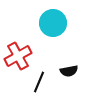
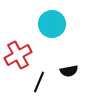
cyan circle: moved 1 px left, 1 px down
red cross: moved 1 px up
